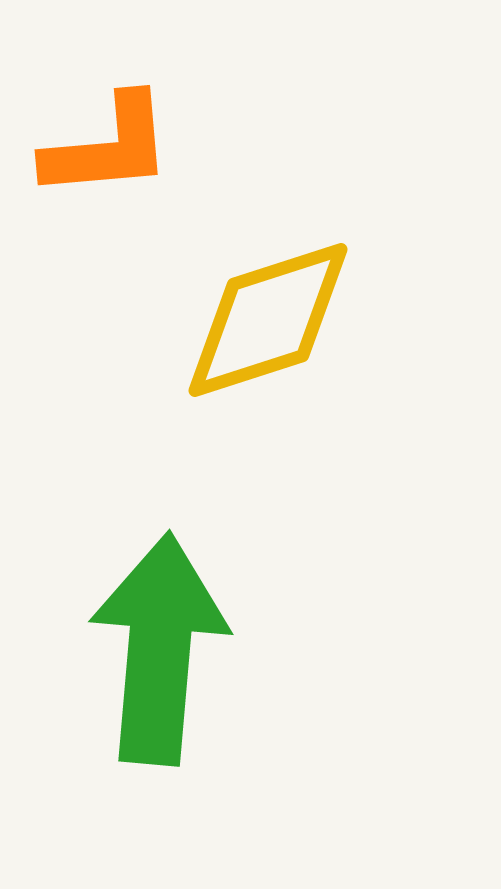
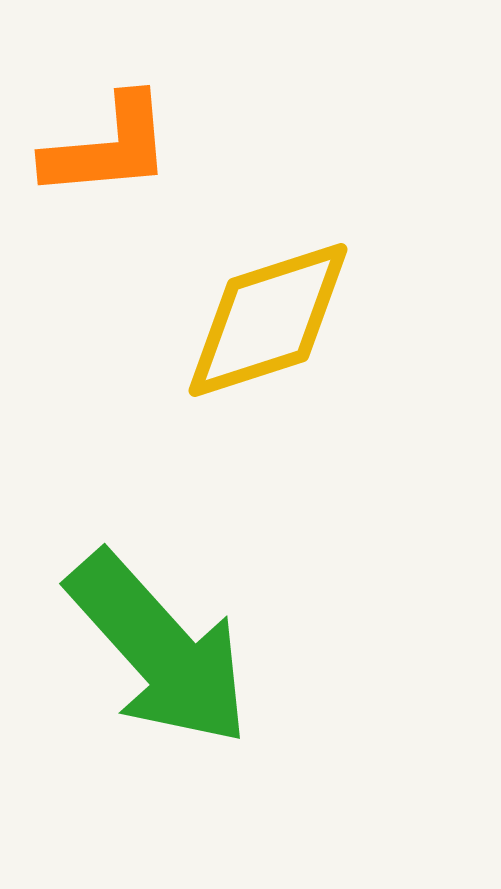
green arrow: rotated 133 degrees clockwise
